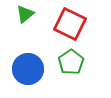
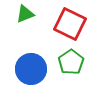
green triangle: rotated 18 degrees clockwise
blue circle: moved 3 px right
